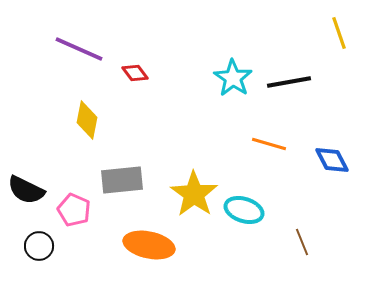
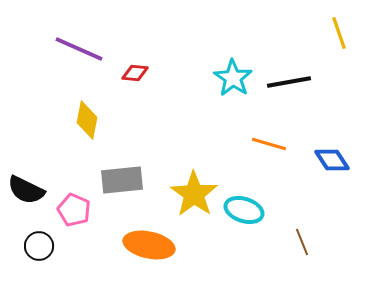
red diamond: rotated 48 degrees counterclockwise
blue diamond: rotated 6 degrees counterclockwise
